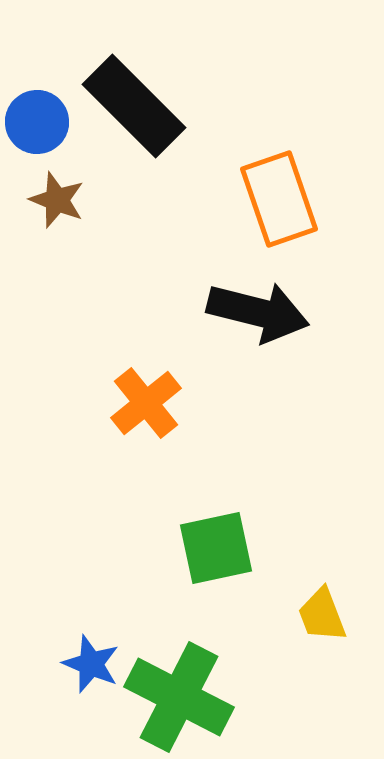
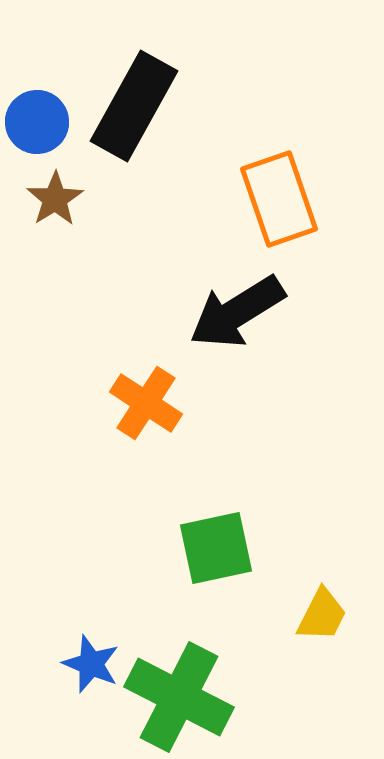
black rectangle: rotated 74 degrees clockwise
brown star: moved 2 px left, 1 px up; rotated 18 degrees clockwise
black arrow: moved 21 px left; rotated 134 degrees clockwise
orange cross: rotated 18 degrees counterclockwise
yellow trapezoid: rotated 132 degrees counterclockwise
